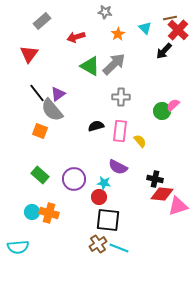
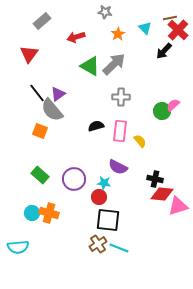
cyan circle: moved 1 px down
